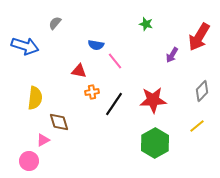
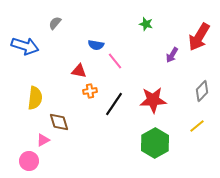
orange cross: moved 2 px left, 1 px up
